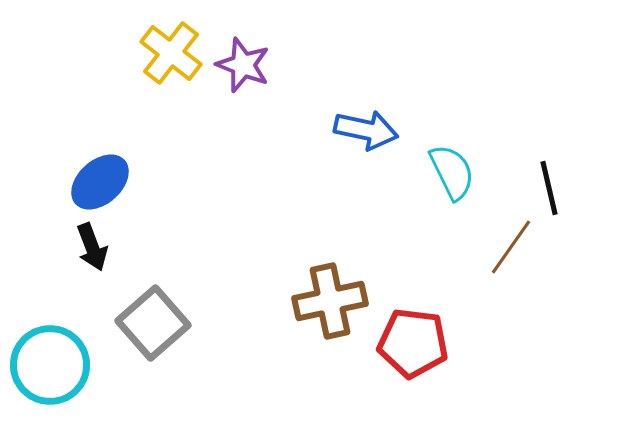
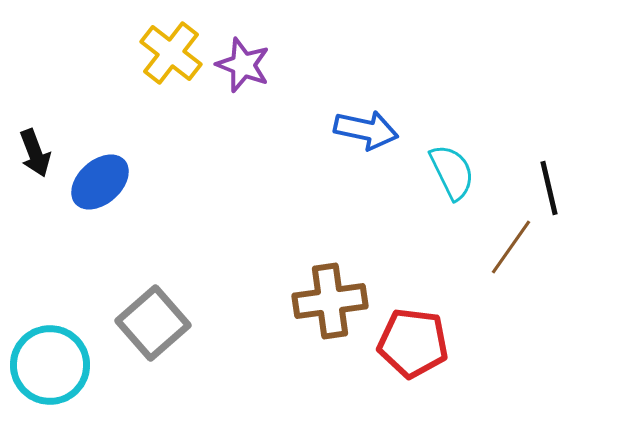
black arrow: moved 57 px left, 94 px up
brown cross: rotated 4 degrees clockwise
